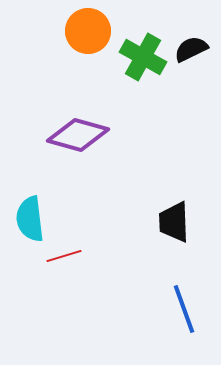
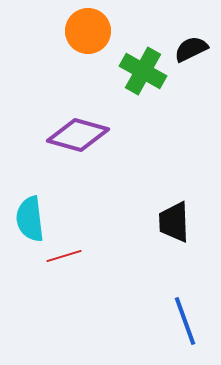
green cross: moved 14 px down
blue line: moved 1 px right, 12 px down
